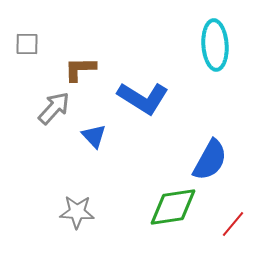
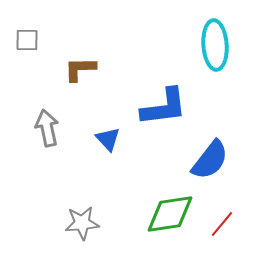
gray square: moved 4 px up
blue L-shape: moved 21 px right, 9 px down; rotated 39 degrees counterclockwise
gray arrow: moved 7 px left, 20 px down; rotated 54 degrees counterclockwise
blue triangle: moved 14 px right, 3 px down
blue semicircle: rotated 9 degrees clockwise
green diamond: moved 3 px left, 7 px down
gray star: moved 5 px right, 11 px down; rotated 8 degrees counterclockwise
red line: moved 11 px left
